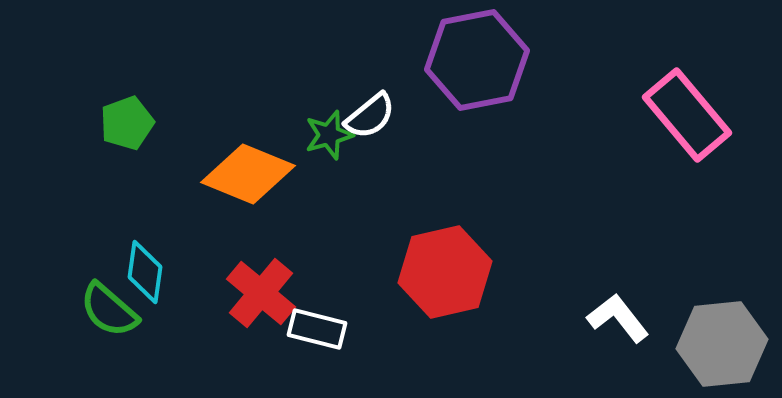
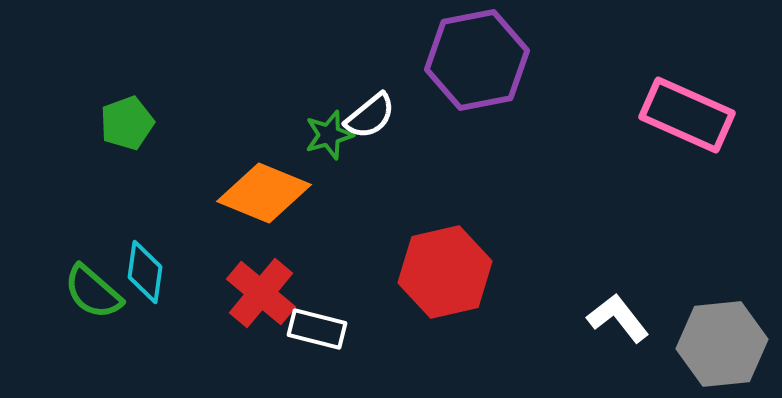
pink rectangle: rotated 26 degrees counterclockwise
orange diamond: moved 16 px right, 19 px down
green semicircle: moved 16 px left, 18 px up
